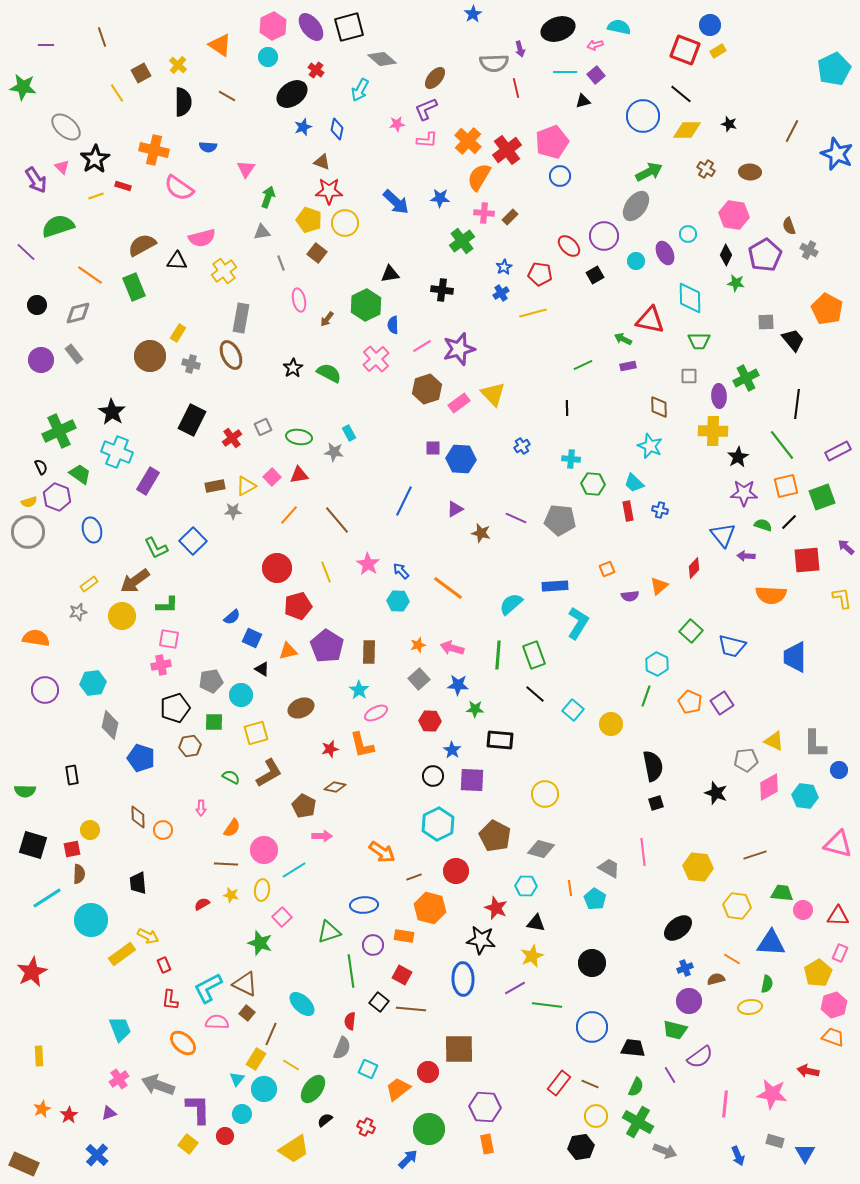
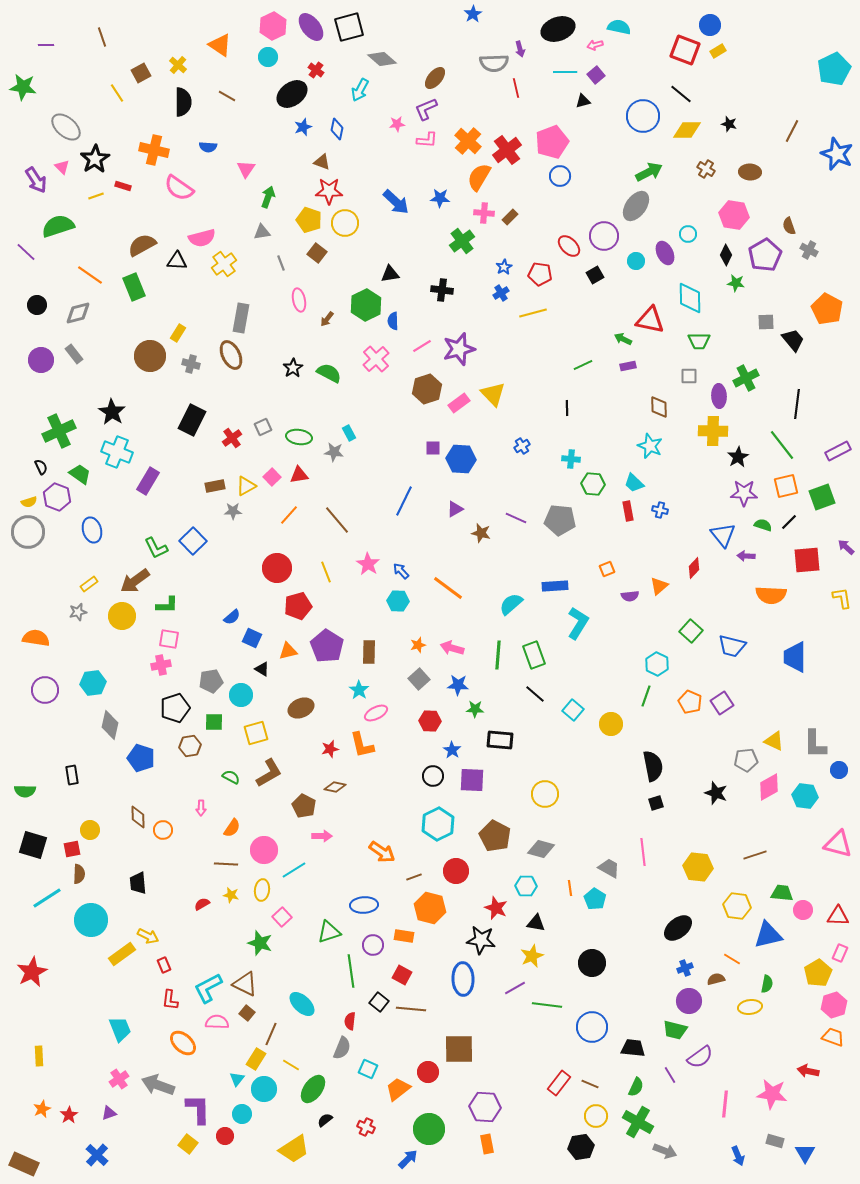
yellow cross at (224, 271): moved 7 px up
blue semicircle at (393, 325): moved 4 px up
blue triangle at (771, 943): moved 3 px left, 8 px up; rotated 16 degrees counterclockwise
